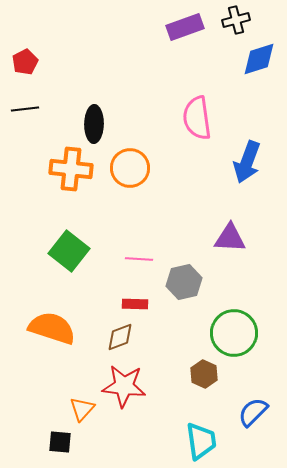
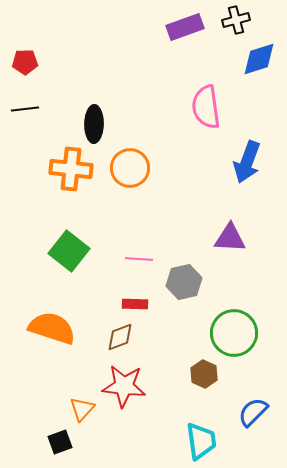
red pentagon: rotated 25 degrees clockwise
pink semicircle: moved 9 px right, 11 px up
black square: rotated 25 degrees counterclockwise
